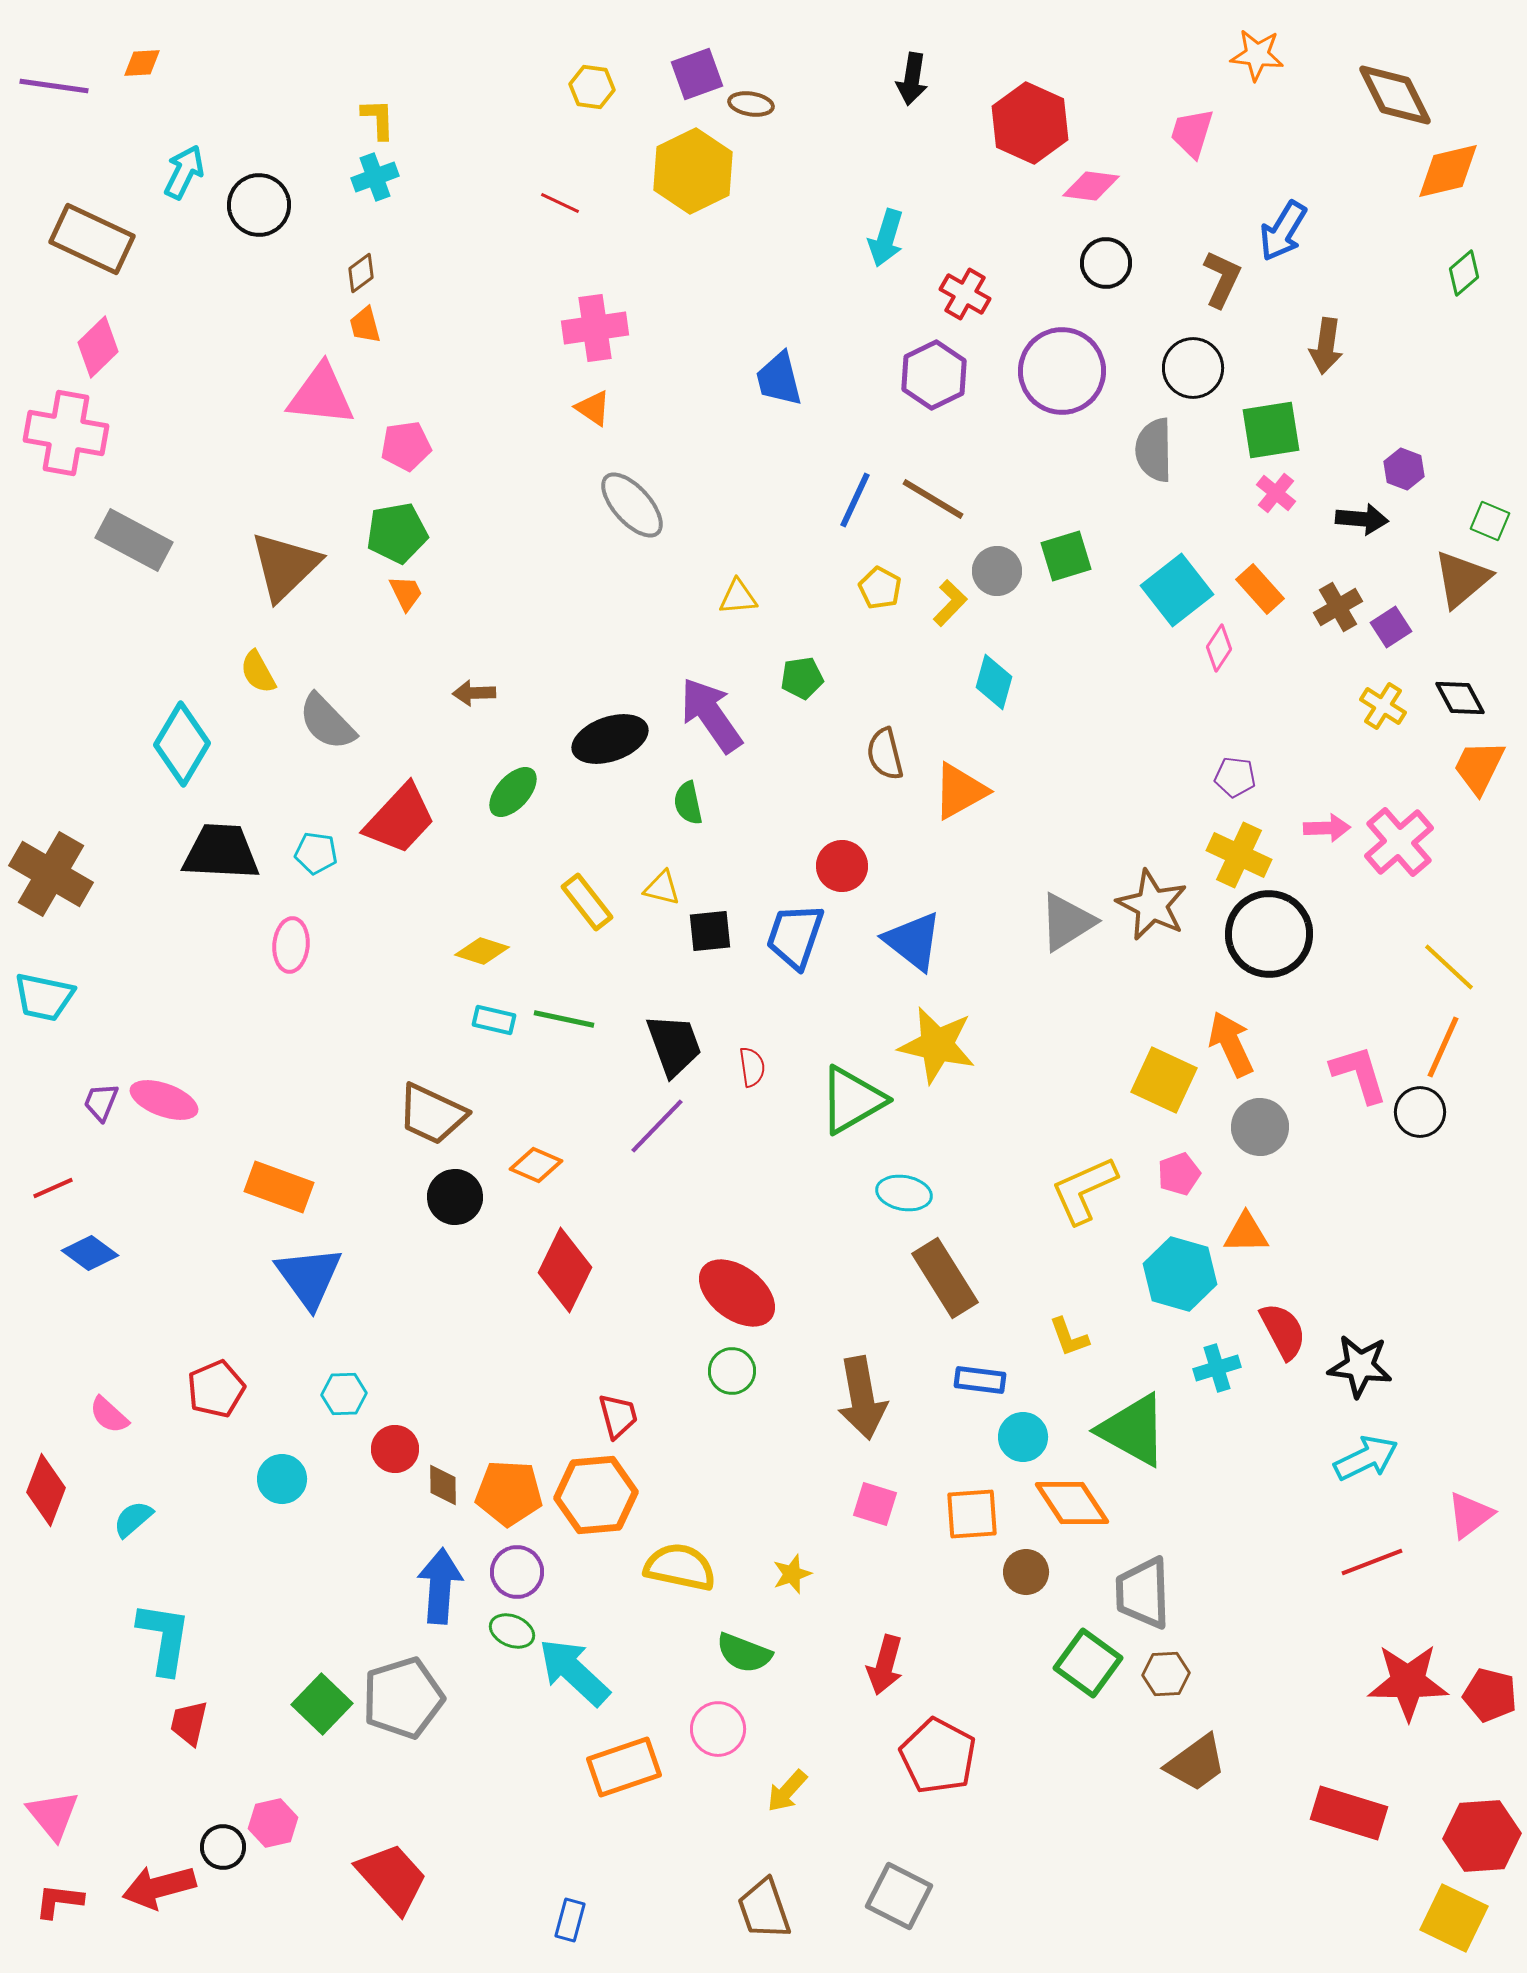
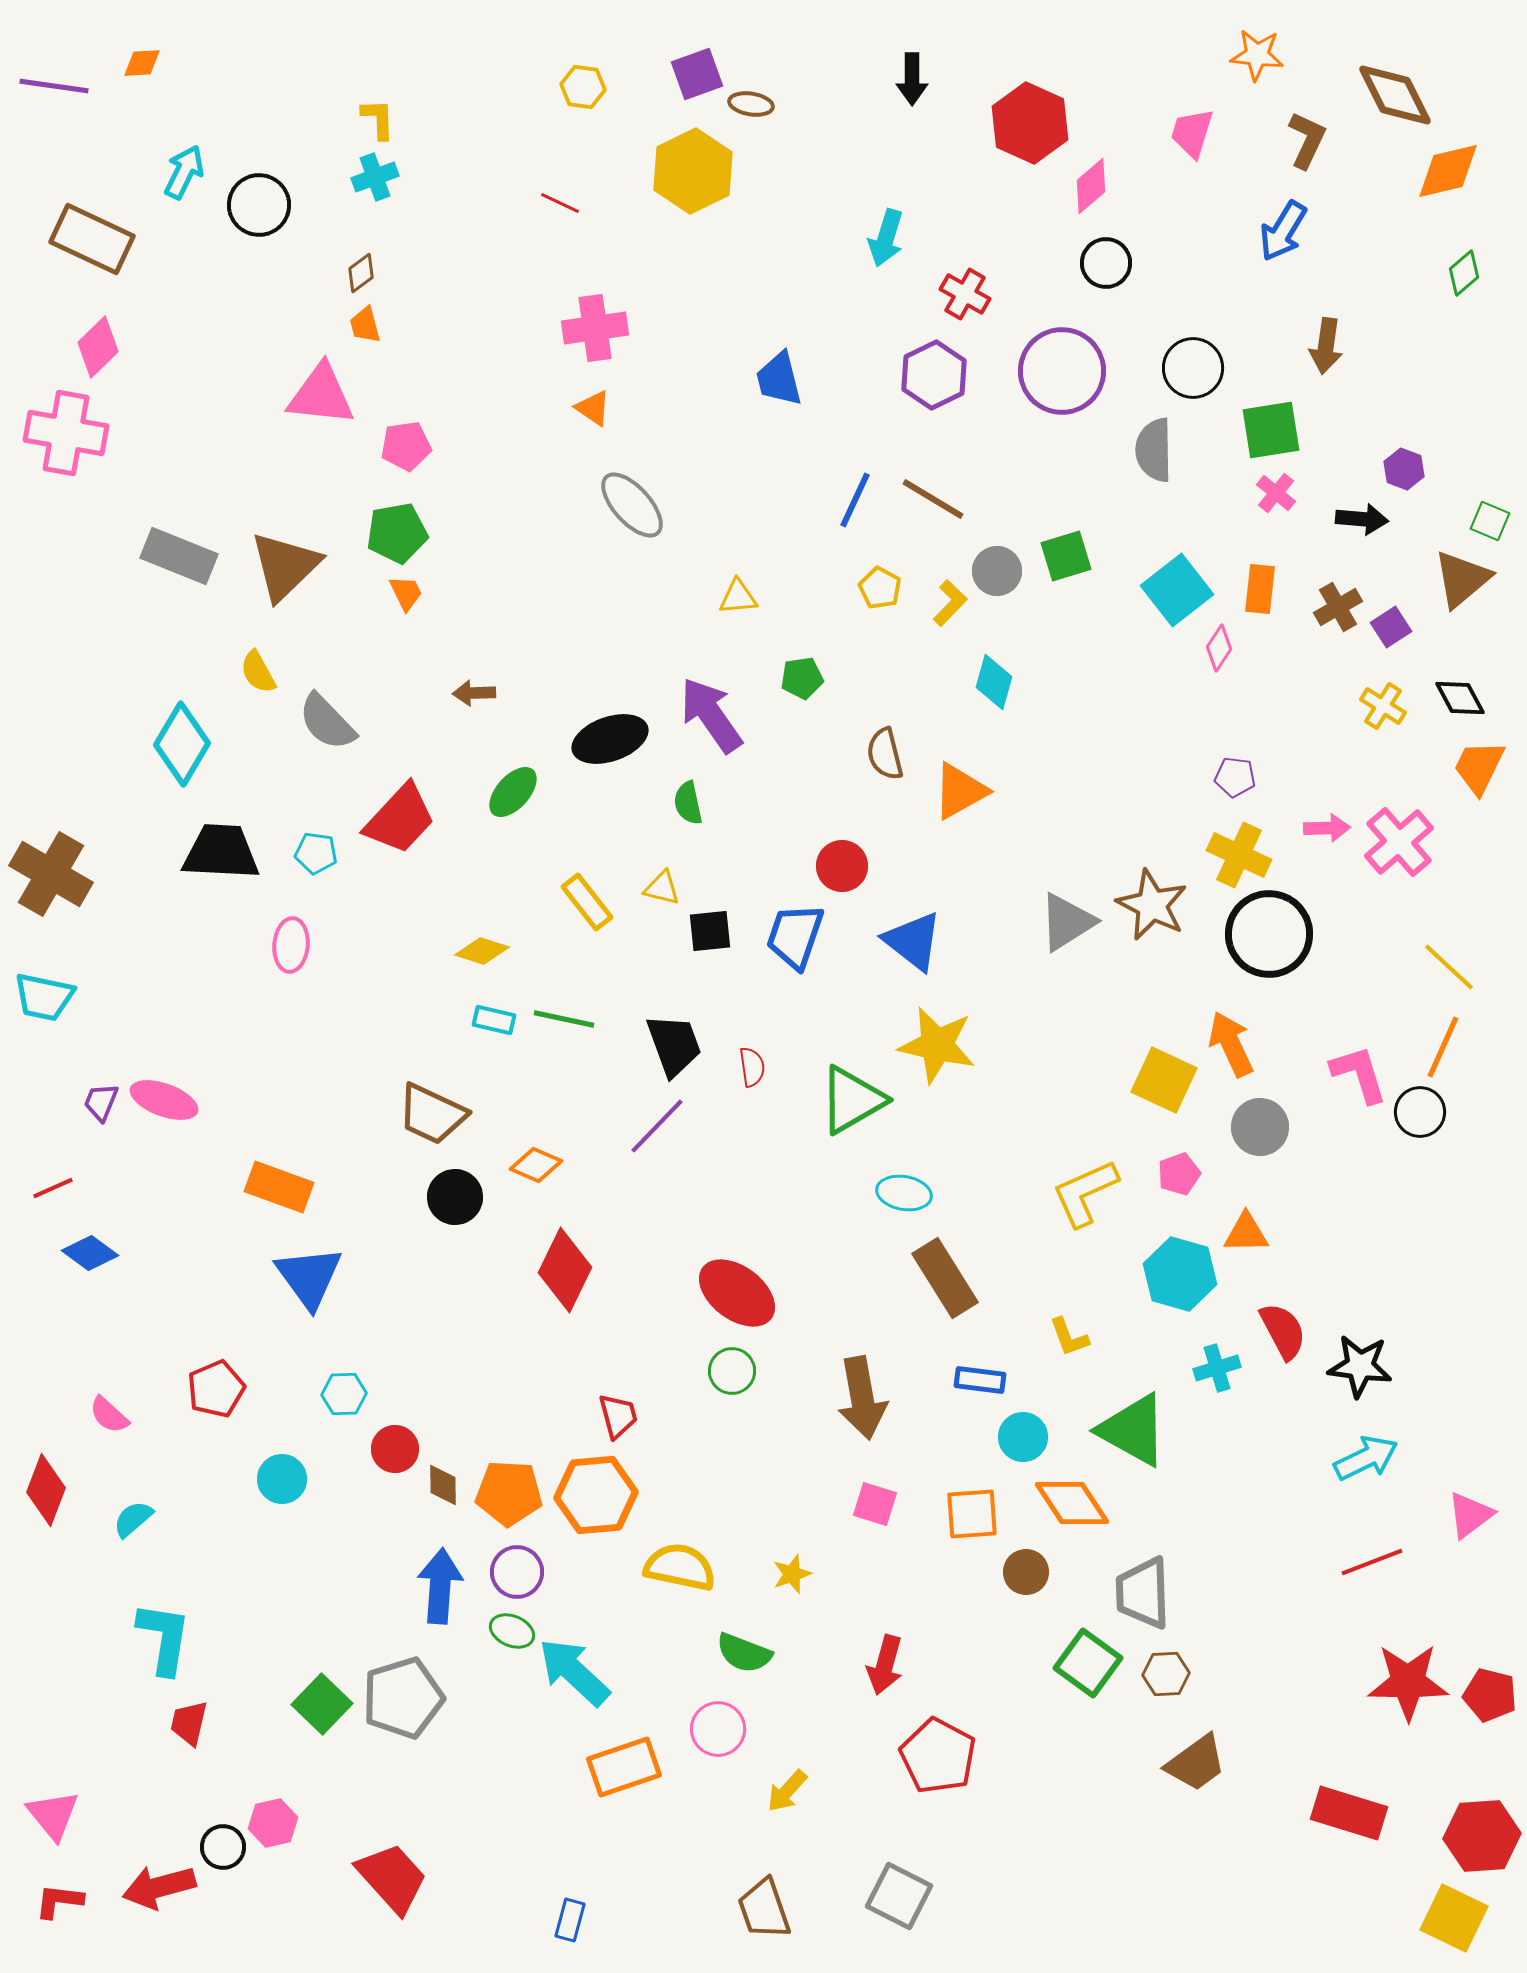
black arrow at (912, 79): rotated 9 degrees counterclockwise
yellow hexagon at (592, 87): moved 9 px left
pink diamond at (1091, 186): rotated 48 degrees counterclockwise
brown L-shape at (1222, 279): moved 85 px right, 139 px up
gray rectangle at (134, 540): moved 45 px right, 16 px down; rotated 6 degrees counterclockwise
orange rectangle at (1260, 589): rotated 48 degrees clockwise
yellow L-shape at (1084, 1190): moved 1 px right, 3 px down
